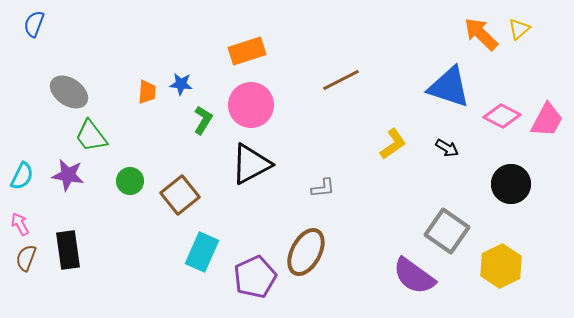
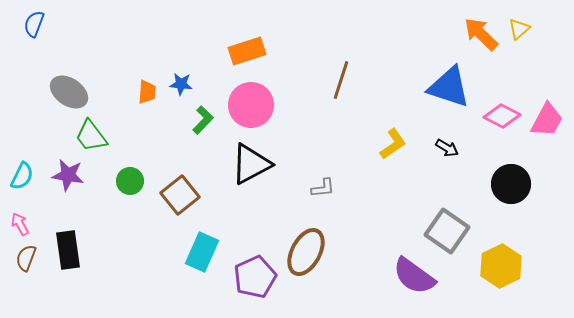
brown line: rotated 45 degrees counterclockwise
green L-shape: rotated 12 degrees clockwise
